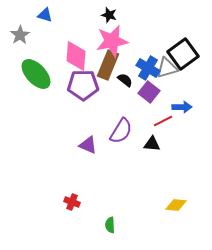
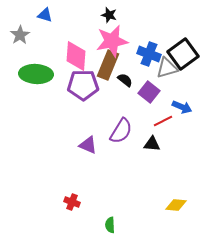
blue cross: moved 1 px right, 14 px up; rotated 10 degrees counterclockwise
green ellipse: rotated 44 degrees counterclockwise
blue arrow: rotated 24 degrees clockwise
